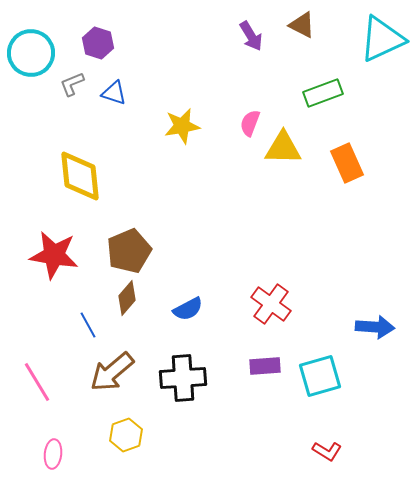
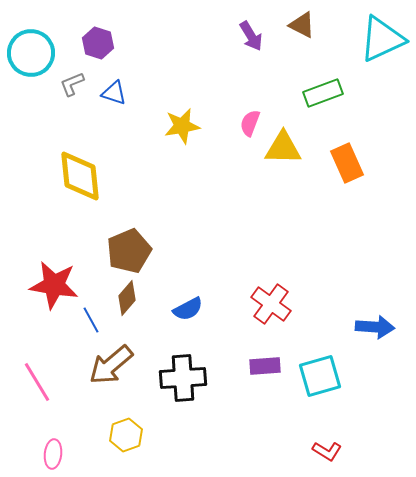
red star: moved 30 px down
blue line: moved 3 px right, 5 px up
brown arrow: moved 1 px left, 7 px up
